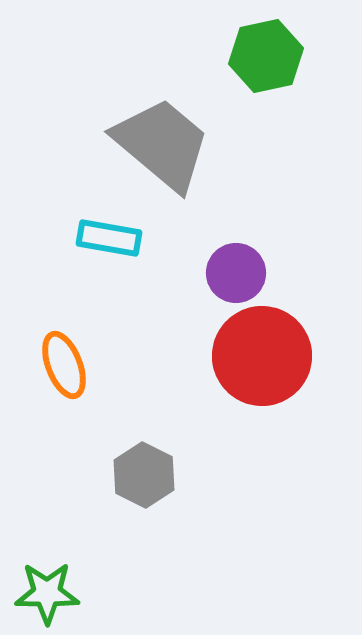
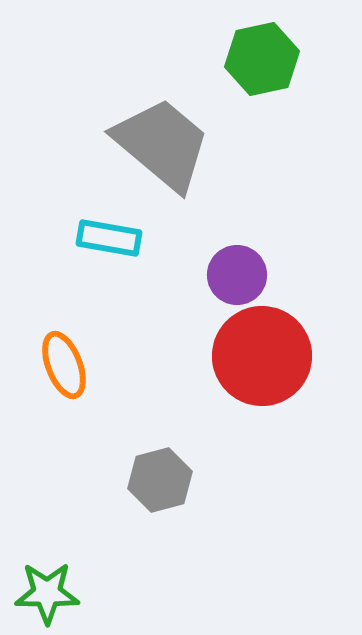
green hexagon: moved 4 px left, 3 px down
purple circle: moved 1 px right, 2 px down
gray hexagon: moved 16 px right, 5 px down; rotated 18 degrees clockwise
